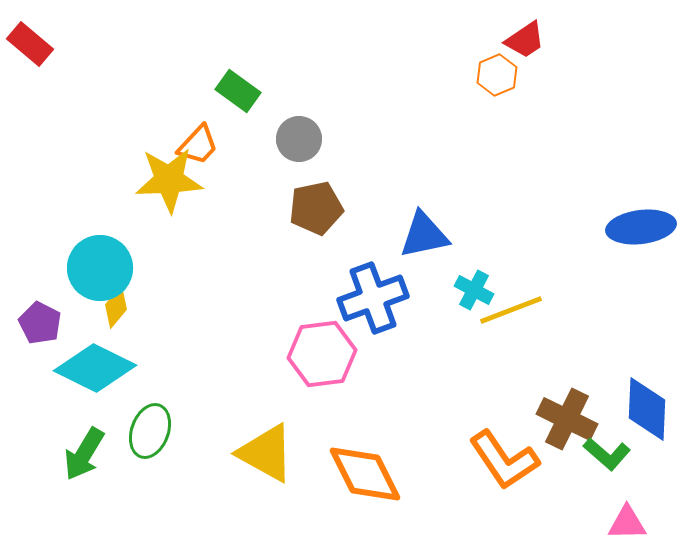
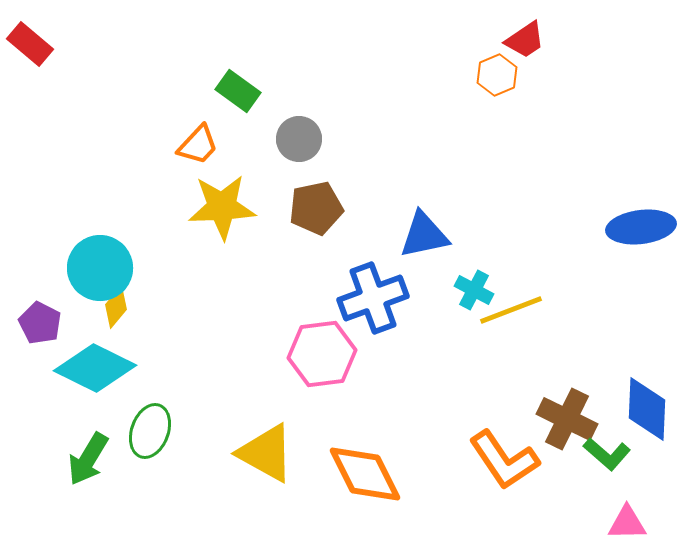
yellow star: moved 53 px right, 27 px down
green arrow: moved 4 px right, 5 px down
